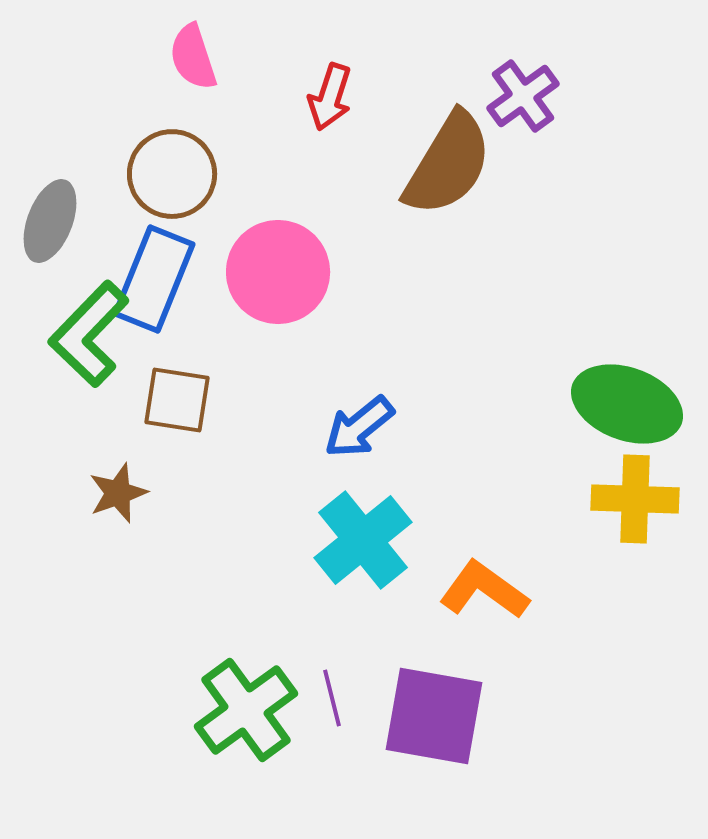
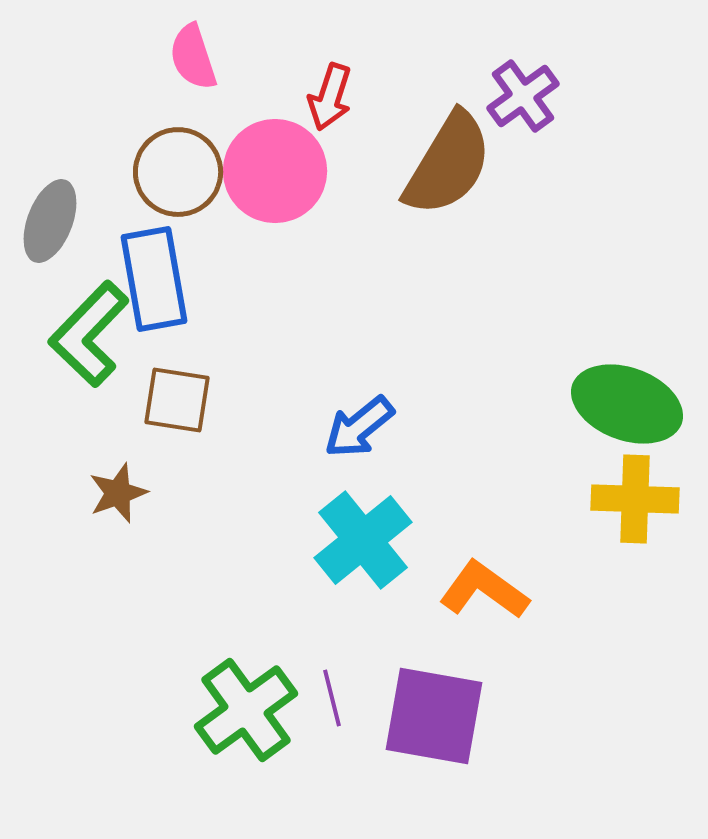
brown circle: moved 6 px right, 2 px up
pink circle: moved 3 px left, 101 px up
blue rectangle: rotated 32 degrees counterclockwise
